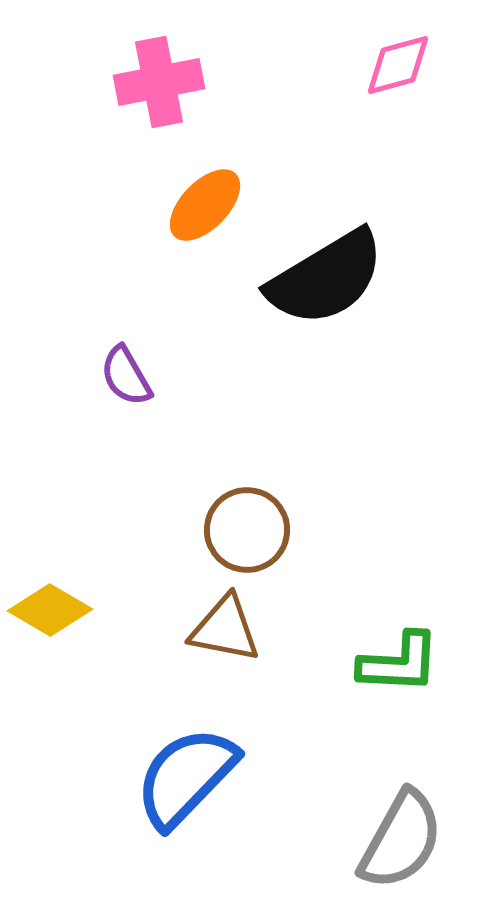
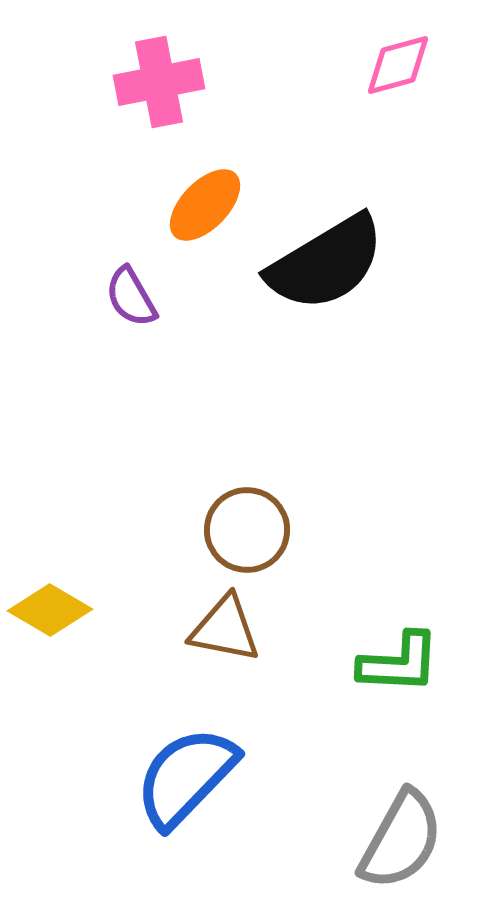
black semicircle: moved 15 px up
purple semicircle: moved 5 px right, 79 px up
